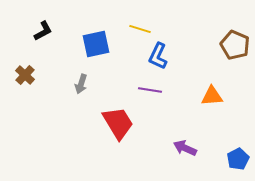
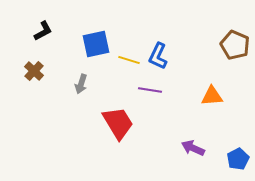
yellow line: moved 11 px left, 31 px down
brown cross: moved 9 px right, 4 px up
purple arrow: moved 8 px right
